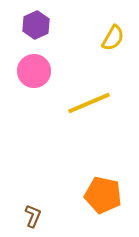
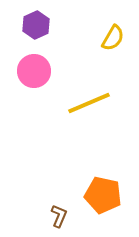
brown L-shape: moved 26 px right
